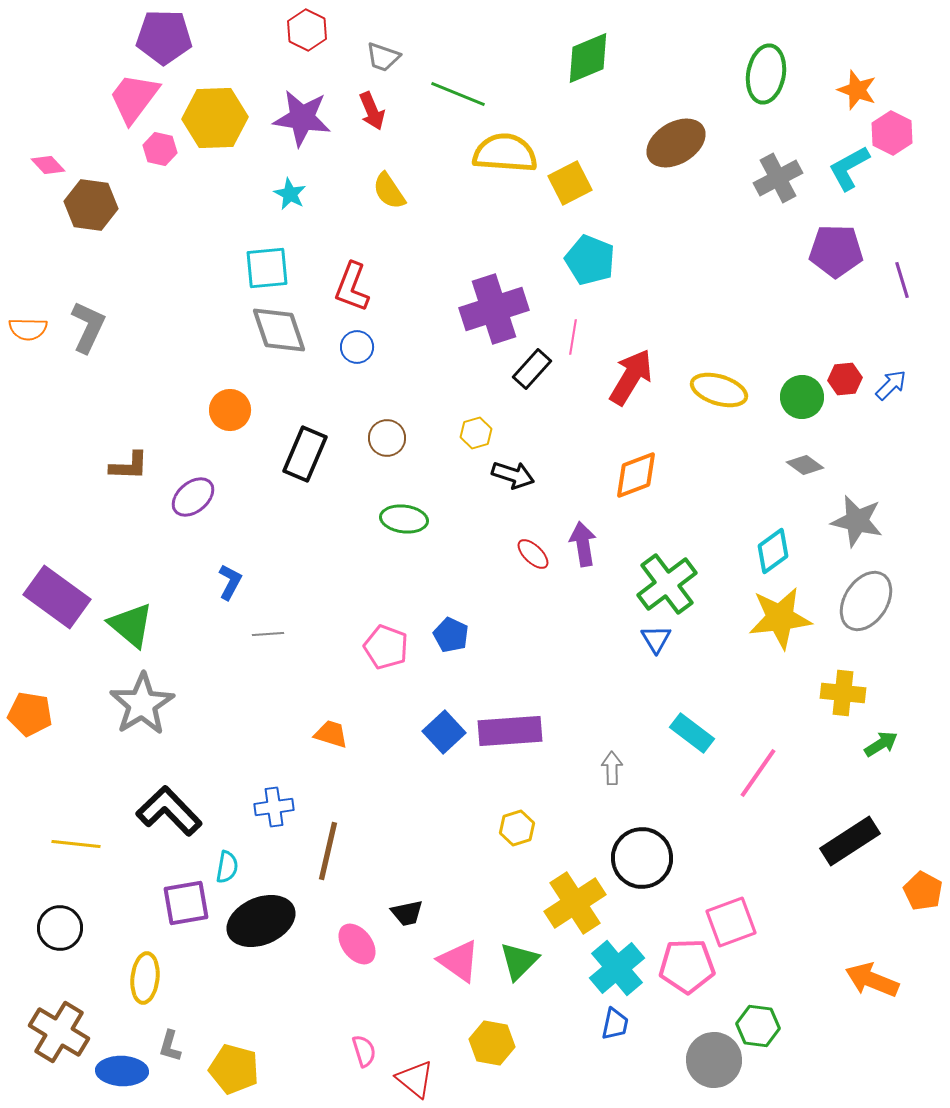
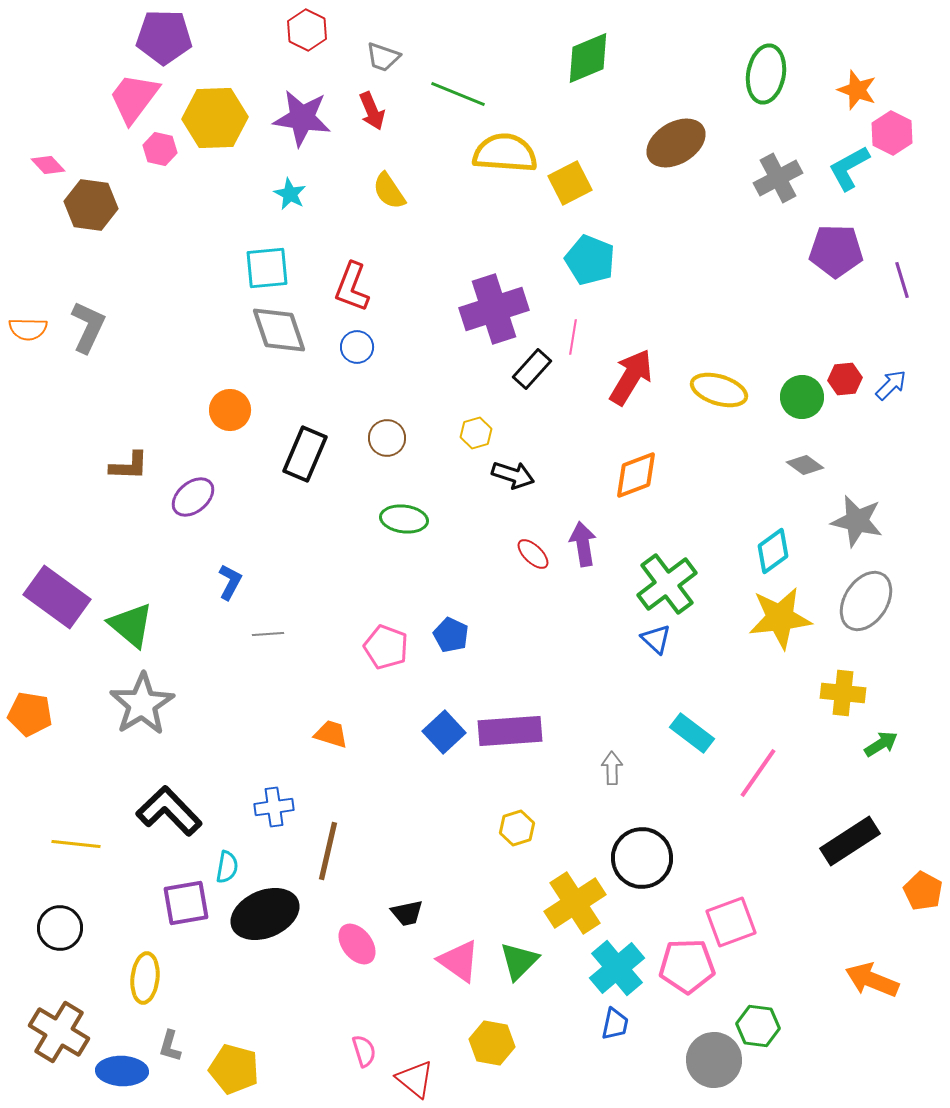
blue triangle at (656, 639): rotated 16 degrees counterclockwise
black ellipse at (261, 921): moved 4 px right, 7 px up
